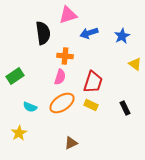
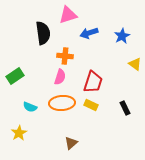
orange ellipse: rotated 30 degrees clockwise
brown triangle: rotated 16 degrees counterclockwise
